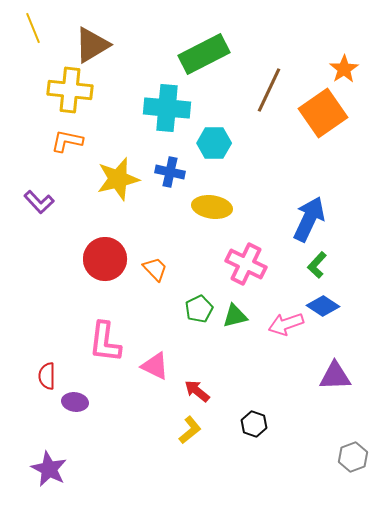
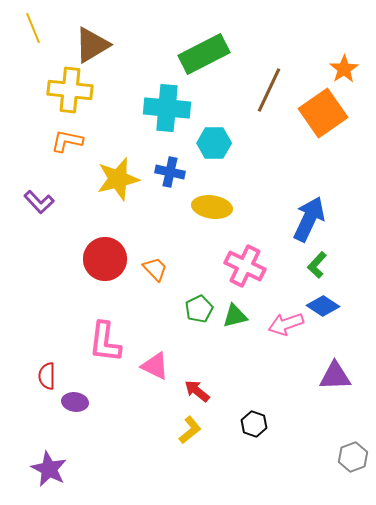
pink cross: moved 1 px left, 2 px down
